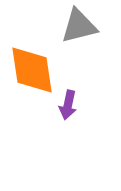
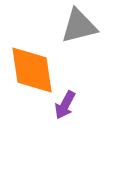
purple arrow: moved 3 px left; rotated 16 degrees clockwise
